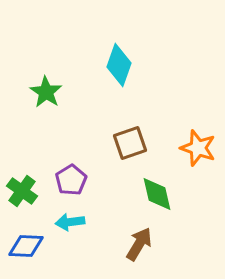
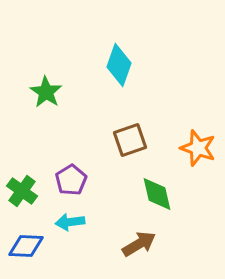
brown square: moved 3 px up
brown arrow: rotated 28 degrees clockwise
